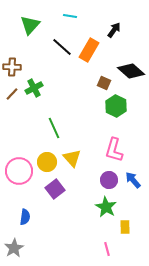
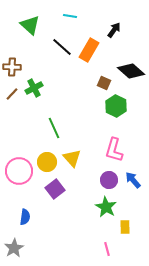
green triangle: rotated 30 degrees counterclockwise
